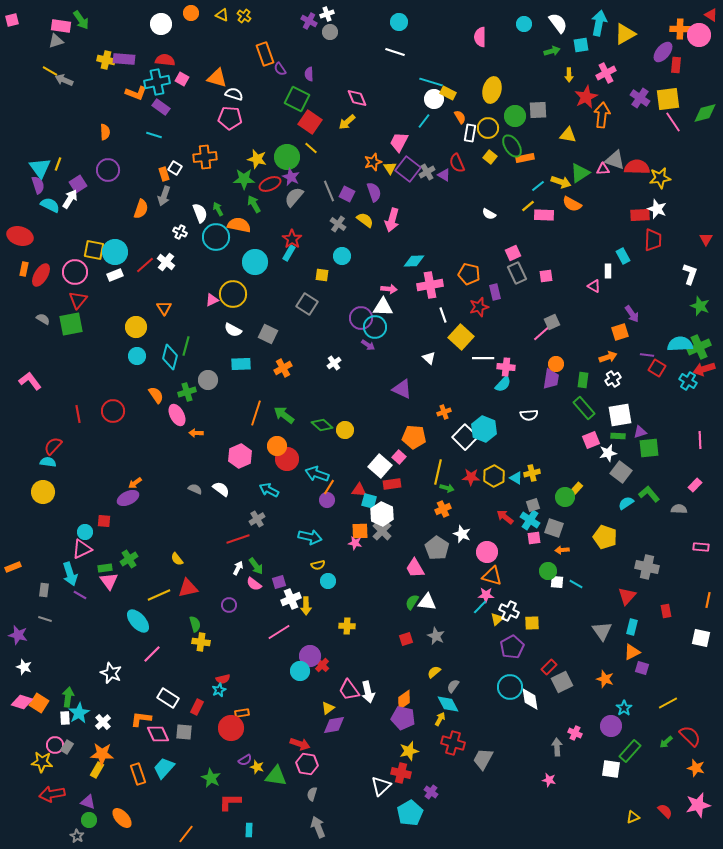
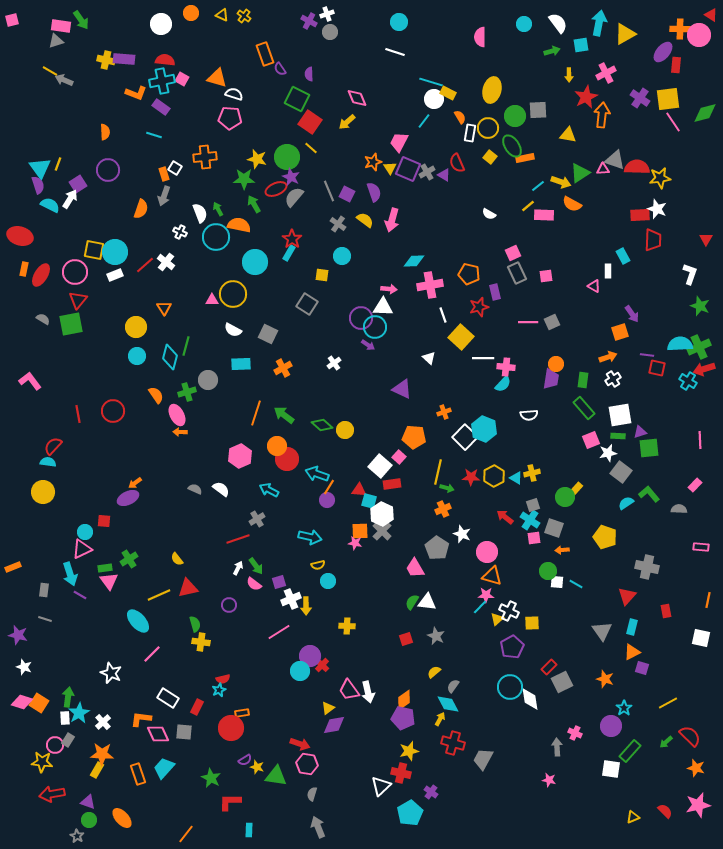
cyan cross at (157, 82): moved 5 px right, 1 px up
purple square at (408, 169): rotated 15 degrees counterclockwise
red ellipse at (270, 184): moved 6 px right, 5 px down
pink triangle at (212, 300): rotated 24 degrees clockwise
pink line at (542, 333): moved 14 px left, 11 px up; rotated 42 degrees clockwise
red square at (657, 368): rotated 18 degrees counterclockwise
orange arrow at (196, 433): moved 16 px left, 1 px up
gray rectangle at (67, 747): moved 1 px right, 7 px up
